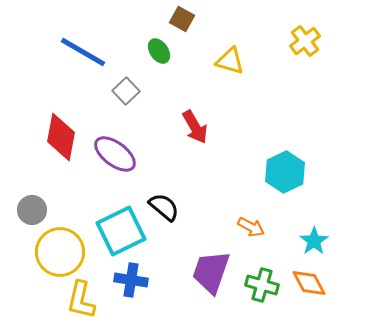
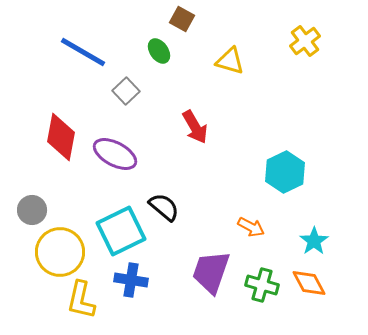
purple ellipse: rotated 9 degrees counterclockwise
